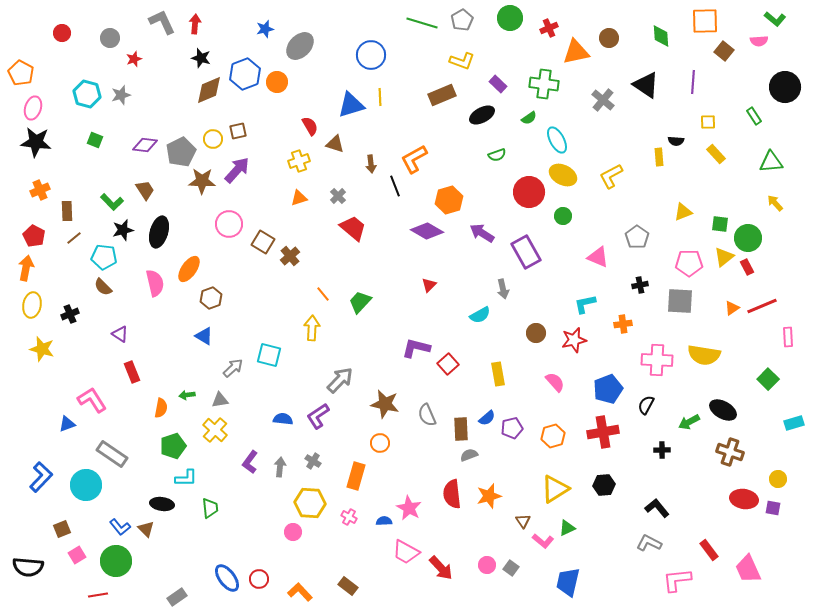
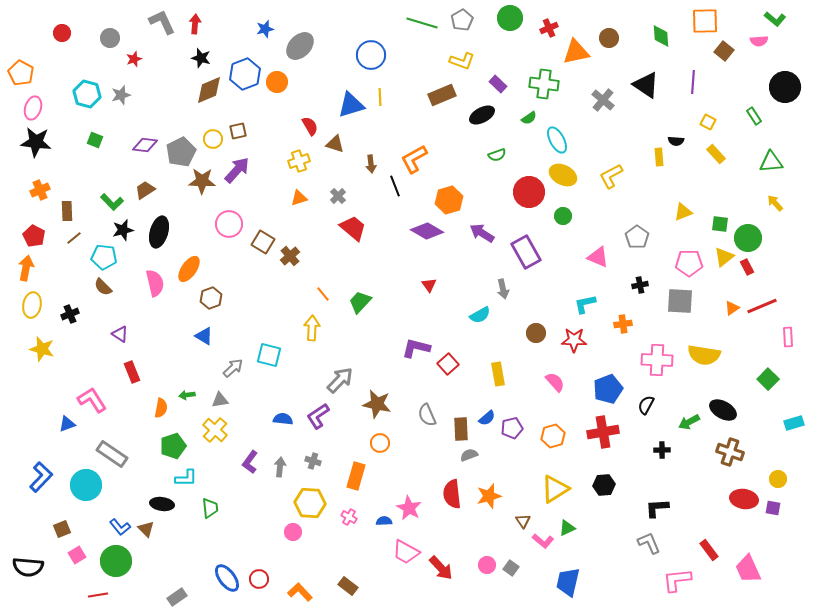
yellow square at (708, 122): rotated 28 degrees clockwise
brown trapezoid at (145, 190): rotated 90 degrees counterclockwise
red triangle at (429, 285): rotated 21 degrees counterclockwise
red star at (574, 340): rotated 15 degrees clockwise
brown star at (385, 404): moved 8 px left
gray cross at (313, 461): rotated 14 degrees counterclockwise
black L-shape at (657, 508): rotated 55 degrees counterclockwise
gray L-shape at (649, 543): rotated 40 degrees clockwise
